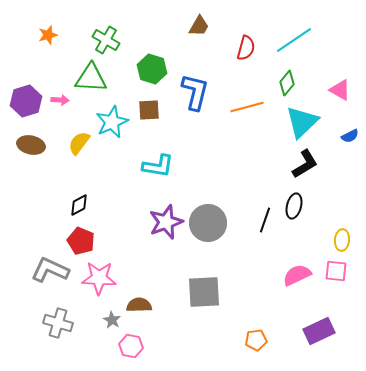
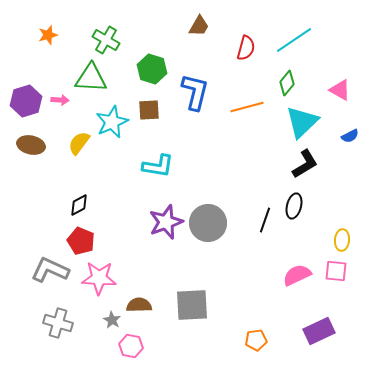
gray square: moved 12 px left, 13 px down
